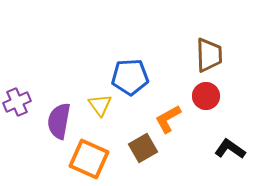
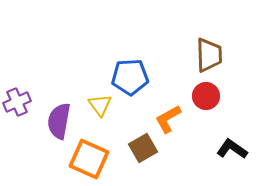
black L-shape: moved 2 px right
